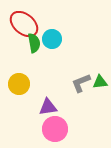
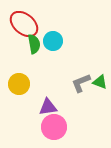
cyan circle: moved 1 px right, 2 px down
green semicircle: moved 1 px down
green triangle: rotated 28 degrees clockwise
pink circle: moved 1 px left, 2 px up
